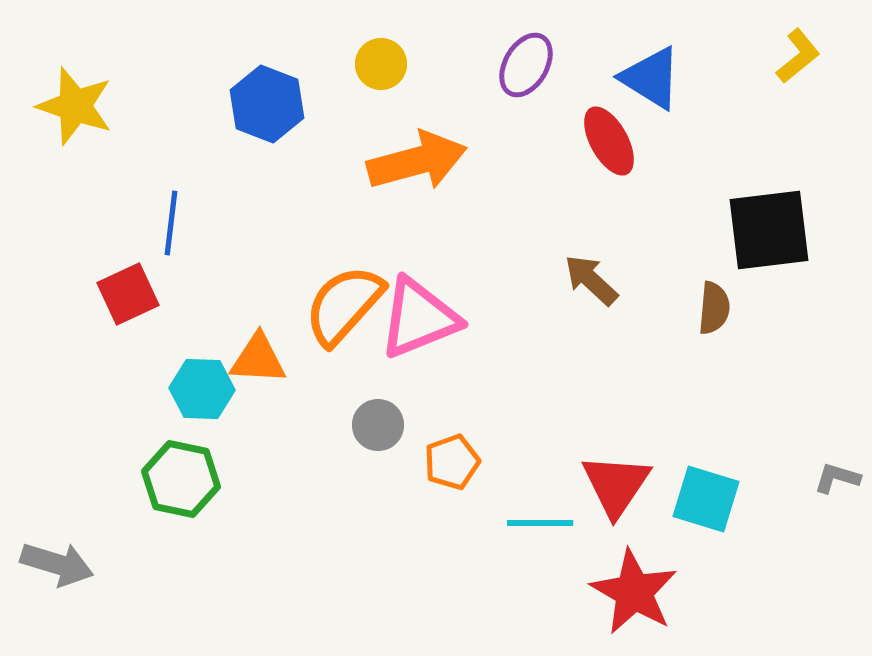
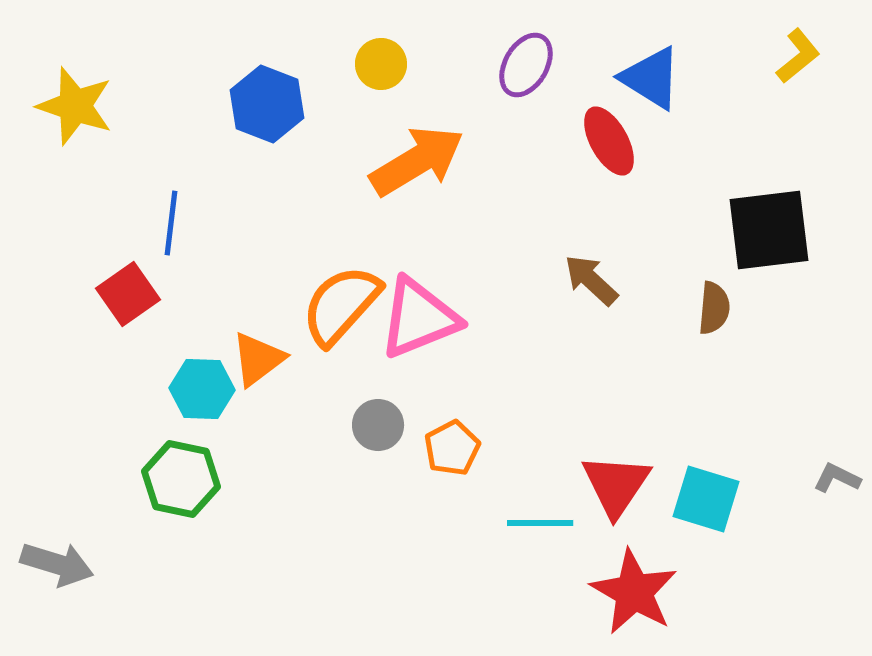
orange arrow: rotated 16 degrees counterclockwise
red square: rotated 10 degrees counterclockwise
orange semicircle: moved 3 px left
orange triangle: rotated 40 degrees counterclockwise
orange pentagon: moved 14 px up; rotated 8 degrees counterclockwise
gray L-shape: rotated 9 degrees clockwise
